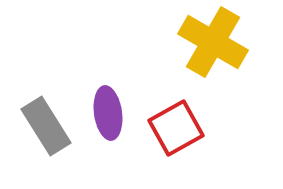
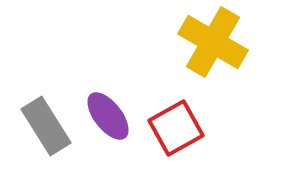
purple ellipse: moved 3 px down; rotated 30 degrees counterclockwise
